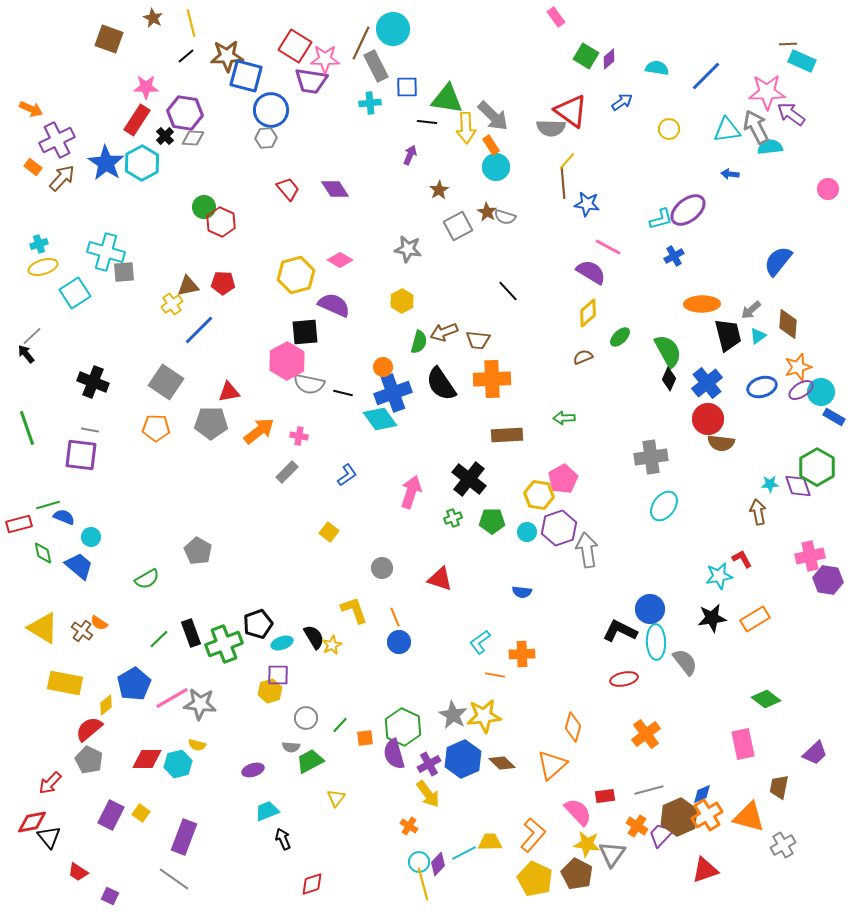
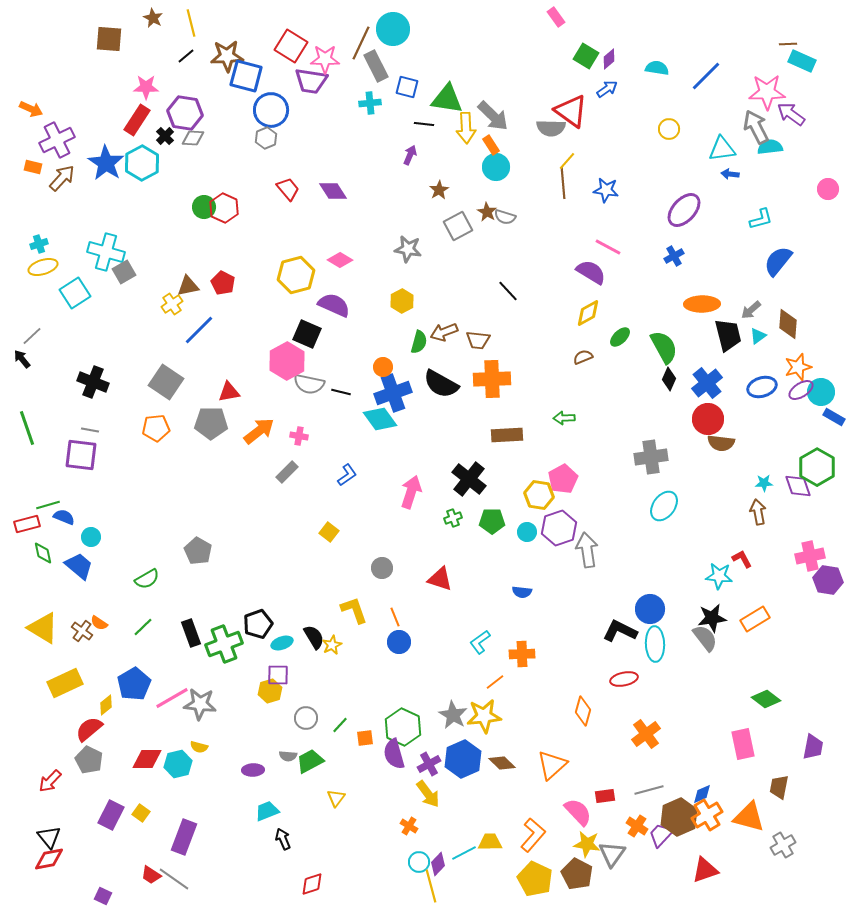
brown square at (109, 39): rotated 16 degrees counterclockwise
red square at (295, 46): moved 4 px left
blue square at (407, 87): rotated 15 degrees clockwise
blue arrow at (622, 102): moved 15 px left, 13 px up
black line at (427, 122): moved 3 px left, 2 px down
cyan triangle at (727, 130): moved 5 px left, 19 px down
gray hexagon at (266, 138): rotated 20 degrees counterclockwise
orange rectangle at (33, 167): rotated 24 degrees counterclockwise
purple diamond at (335, 189): moved 2 px left, 2 px down
blue star at (587, 204): moved 19 px right, 14 px up
purple ellipse at (688, 210): moved 4 px left; rotated 9 degrees counterclockwise
cyan L-shape at (661, 219): moved 100 px right
red hexagon at (221, 222): moved 3 px right, 14 px up
gray square at (124, 272): rotated 25 degrees counterclockwise
red pentagon at (223, 283): rotated 25 degrees clockwise
yellow diamond at (588, 313): rotated 12 degrees clockwise
black square at (305, 332): moved 2 px right, 2 px down; rotated 28 degrees clockwise
green semicircle at (668, 351): moved 4 px left, 4 px up
black arrow at (26, 354): moved 4 px left, 5 px down
black semicircle at (441, 384): rotated 27 degrees counterclockwise
black line at (343, 393): moved 2 px left, 1 px up
orange pentagon at (156, 428): rotated 8 degrees counterclockwise
cyan star at (770, 484): moved 6 px left, 1 px up
red rectangle at (19, 524): moved 8 px right
cyan star at (719, 576): rotated 16 degrees clockwise
green line at (159, 639): moved 16 px left, 12 px up
cyan ellipse at (656, 642): moved 1 px left, 2 px down
gray semicircle at (685, 662): moved 20 px right, 24 px up
orange line at (495, 675): moved 7 px down; rotated 48 degrees counterclockwise
yellow rectangle at (65, 683): rotated 36 degrees counterclockwise
orange diamond at (573, 727): moved 10 px right, 16 px up
yellow semicircle at (197, 745): moved 2 px right, 2 px down
gray semicircle at (291, 747): moved 3 px left, 9 px down
purple trapezoid at (815, 753): moved 2 px left, 6 px up; rotated 36 degrees counterclockwise
purple ellipse at (253, 770): rotated 15 degrees clockwise
red arrow at (50, 783): moved 2 px up
red diamond at (32, 822): moved 17 px right, 37 px down
red trapezoid at (78, 872): moved 73 px right, 3 px down
yellow line at (423, 884): moved 8 px right, 2 px down
purple square at (110, 896): moved 7 px left
